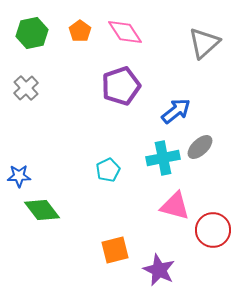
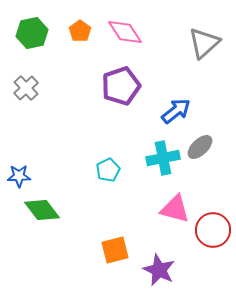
pink triangle: moved 3 px down
